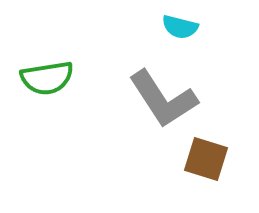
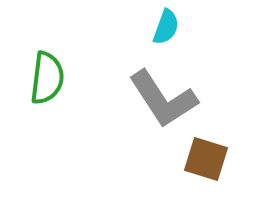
cyan semicircle: moved 14 px left; rotated 84 degrees counterclockwise
green semicircle: rotated 74 degrees counterclockwise
